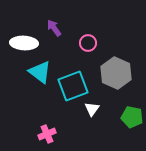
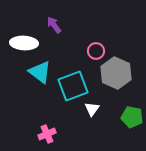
purple arrow: moved 3 px up
pink circle: moved 8 px right, 8 px down
